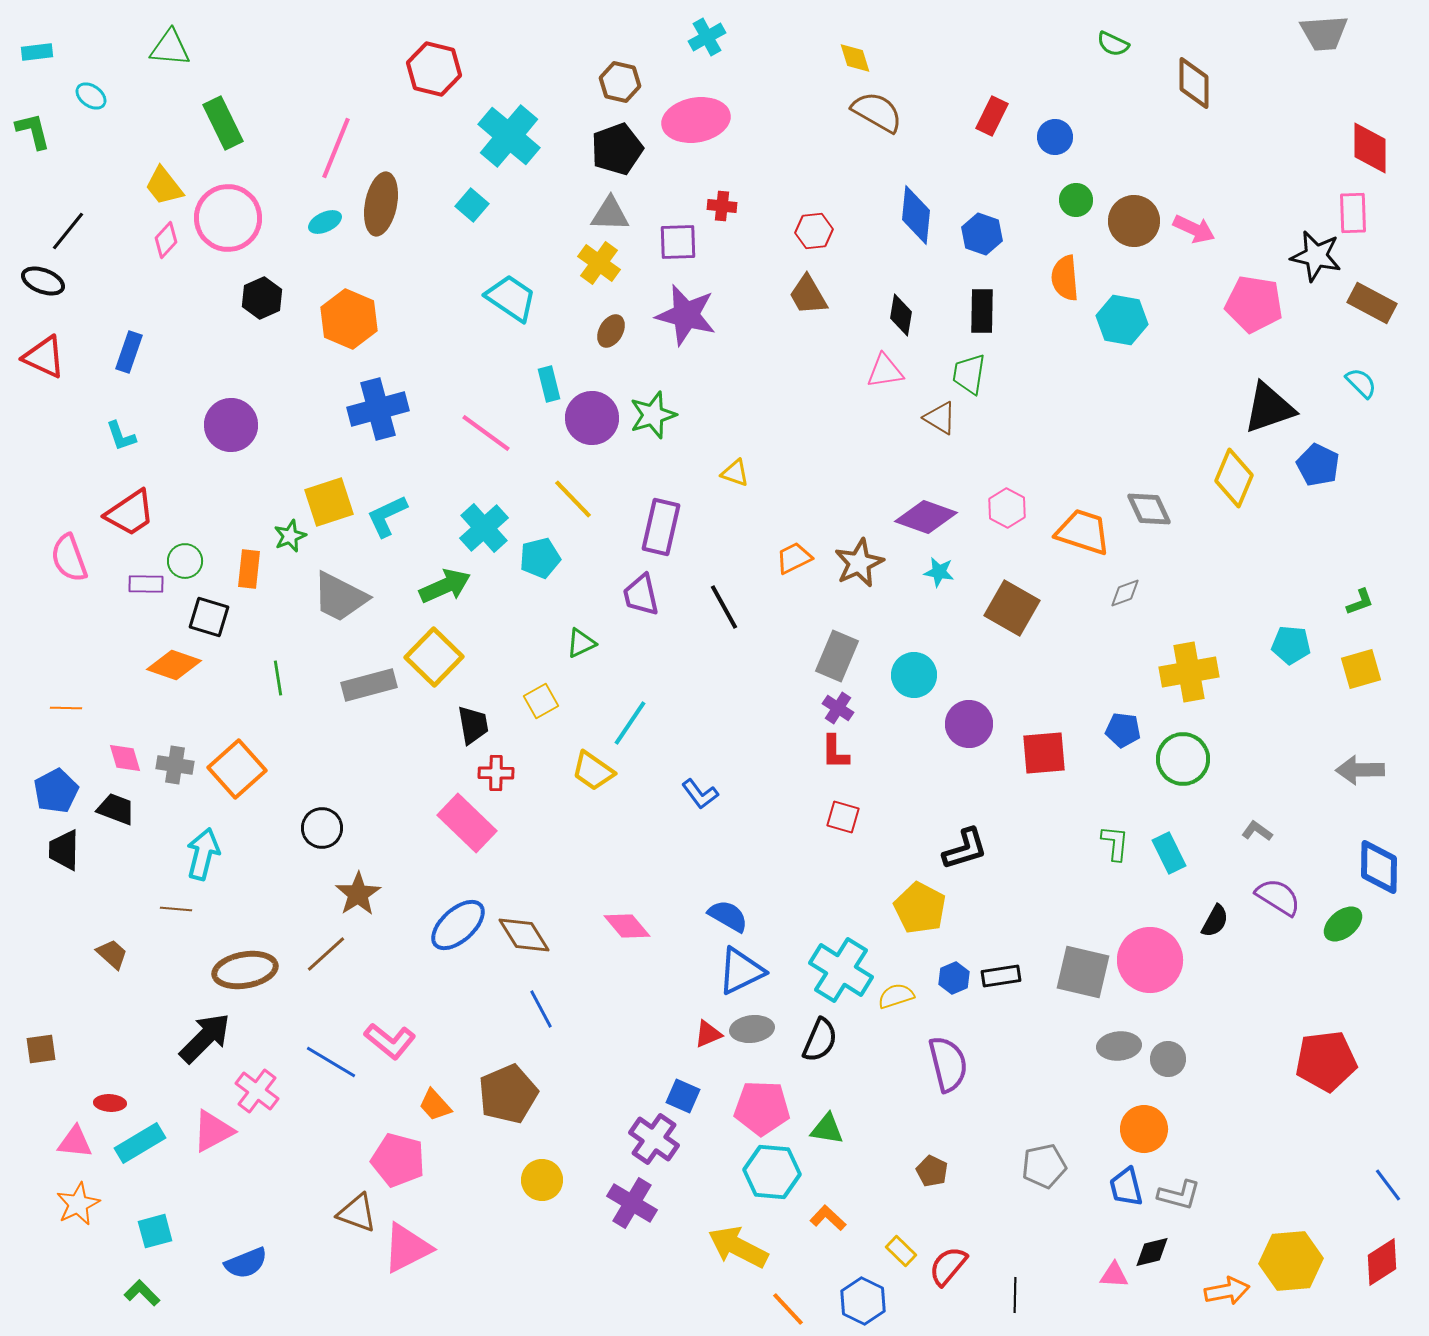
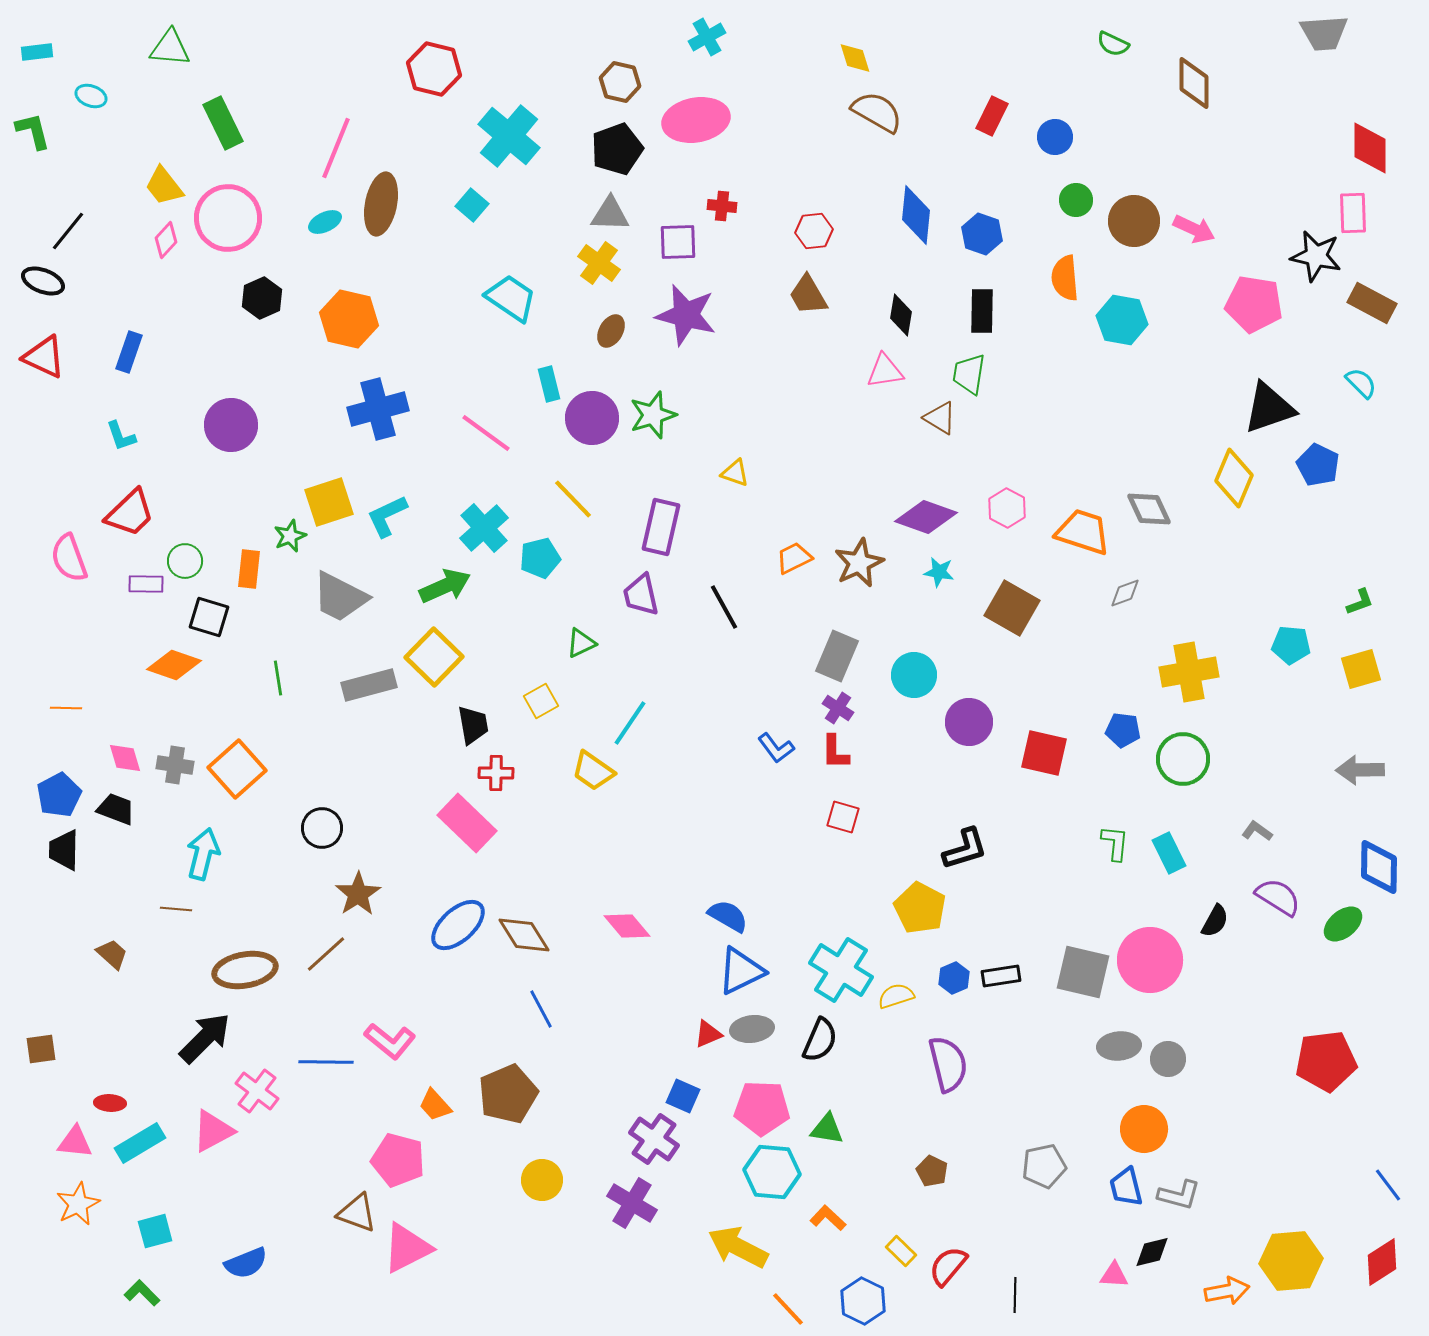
cyan ellipse at (91, 96): rotated 16 degrees counterclockwise
orange hexagon at (349, 319): rotated 10 degrees counterclockwise
red trapezoid at (130, 513): rotated 10 degrees counterclockwise
purple circle at (969, 724): moved 2 px up
red square at (1044, 753): rotated 18 degrees clockwise
blue pentagon at (56, 791): moved 3 px right, 4 px down
blue L-shape at (700, 794): moved 76 px right, 46 px up
blue line at (331, 1062): moved 5 px left; rotated 30 degrees counterclockwise
